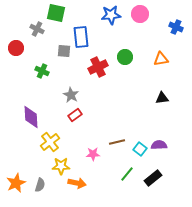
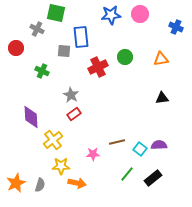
red rectangle: moved 1 px left, 1 px up
yellow cross: moved 3 px right, 2 px up
